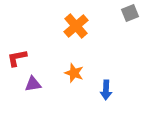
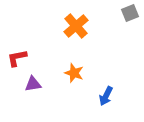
blue arrow: moved 6 px down; rotated 24 degrees clockwise
